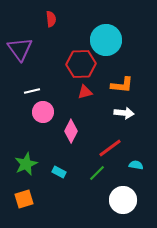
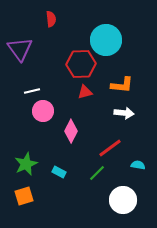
pink circle: moved 1 px up
cyan semicircle: moved 2 px right
orange square: moved 3 px up
